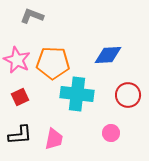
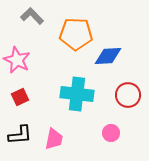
gray L-shape: rotated 25 degrees clockwise
blue diamond: moved 1 px down
orange pentagon: moved 23 px right, 29 px up
